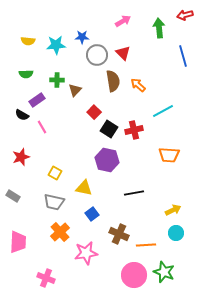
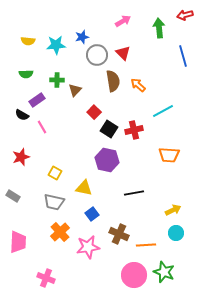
blue star: rotated 16 degrees counterclockwise
pink star: moved 2 px right, 6 px up
